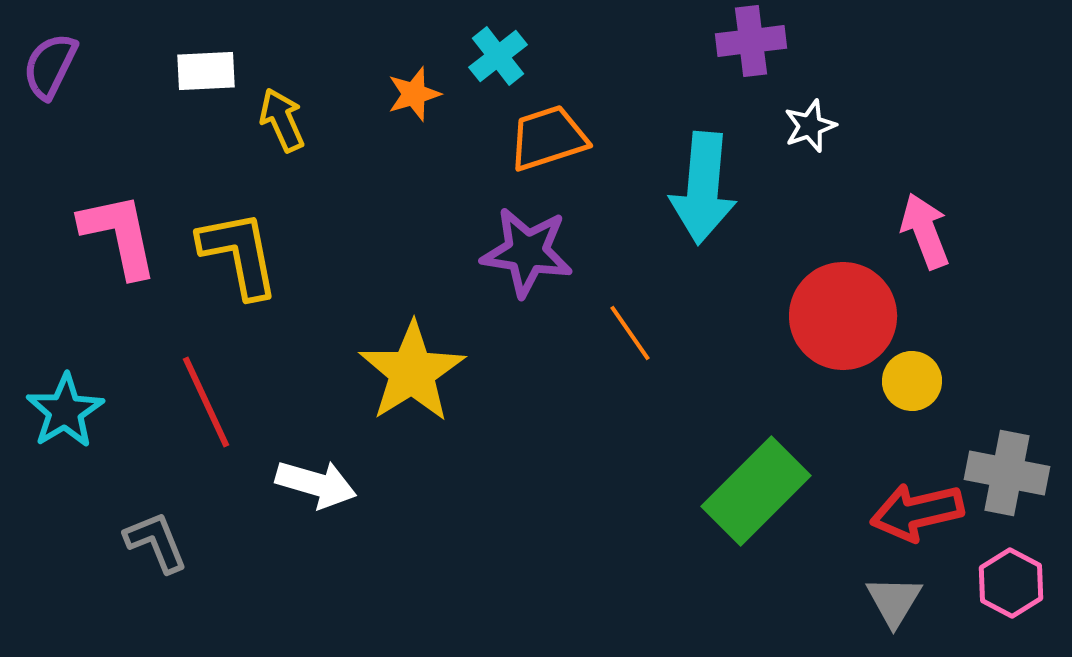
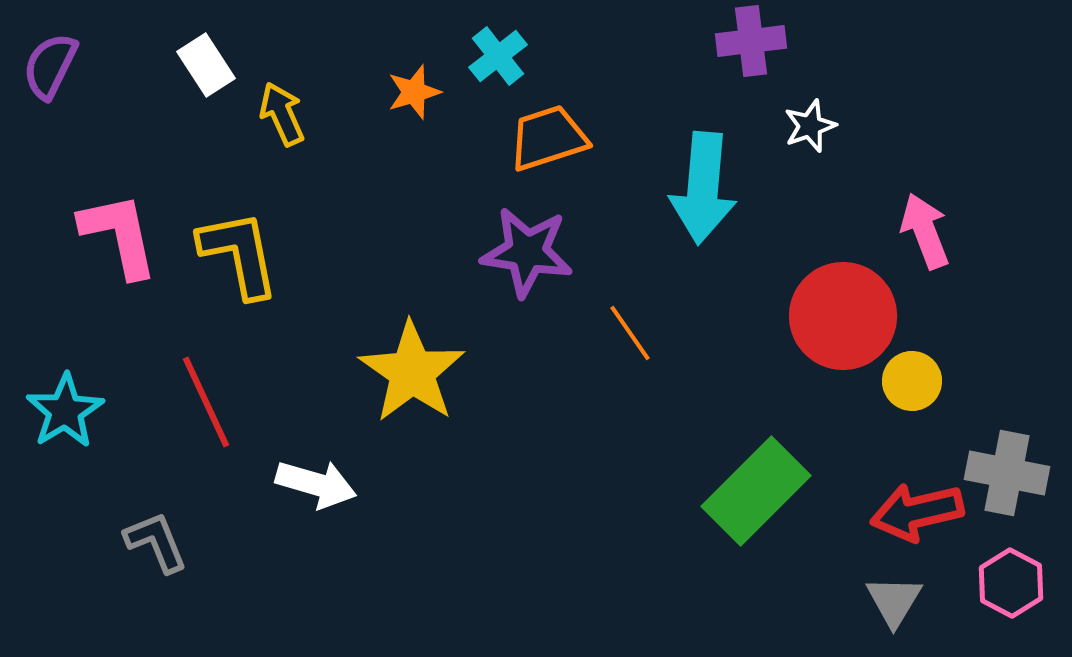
white rectangle: moved 6 px up; rotated 60 degrees clockwise
orange star: moved 2 px up
yellow arrow: moved 6 px up
yellow star: rotated 5 degrees counterclockwise
